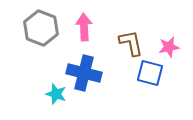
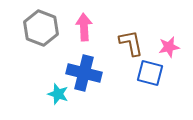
cyan star: moved 2 px right
